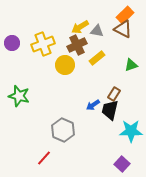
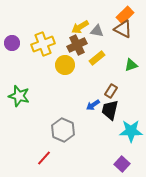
brown rectangle: moved 3 px left, 3 px up
